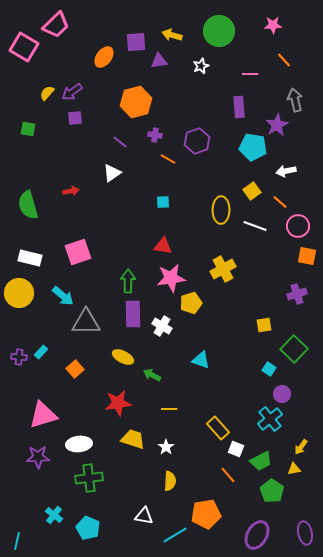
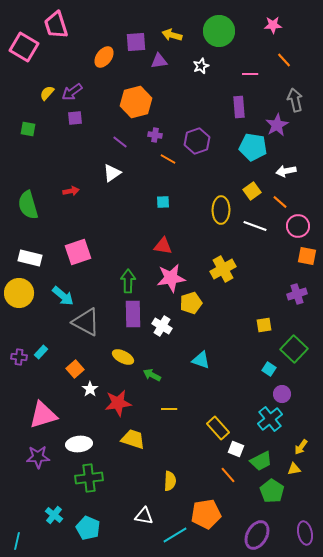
pink trapezoid at (56, 25): rotated 116 degrees clockwise
gray triangle at (86, 322): rotated 28 degrees clockwise
white star at (166, 447): moved 76 px left, 58 px up
